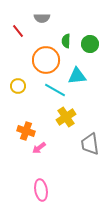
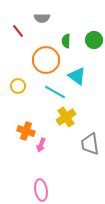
green circle: moved 4 px right, 4 px up
cyan triangle: rotated 42 degrees clockwise
cyan line: moved 2 px down
pink arrow: moved 2 px right, 3 px up; rotated 32 degrees counterclockwise
